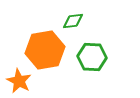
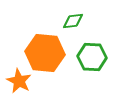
orange hexagon: moved 3 px down; rotated 15 degrees clockwise
